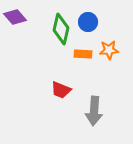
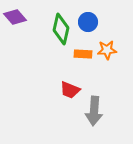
orange star: moved 2 px left
red trapezoid: moved 9 px right
